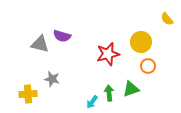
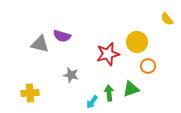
yellow circle: moved 4 px left
gray star: moved 19 px right, 4 px up
yellow cross: moved 2 px right, 1 px up
